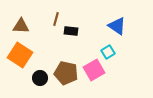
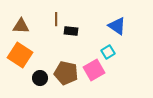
brown line: rotated 16 degrees counterclockwise
